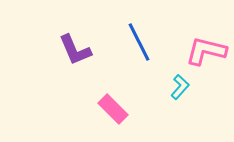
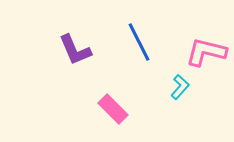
pink L-shape: moved 1 px down
